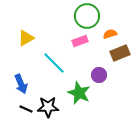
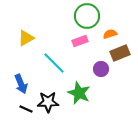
purple circle: moved 2 px right, 6 px up
black star: moved 5 px up
